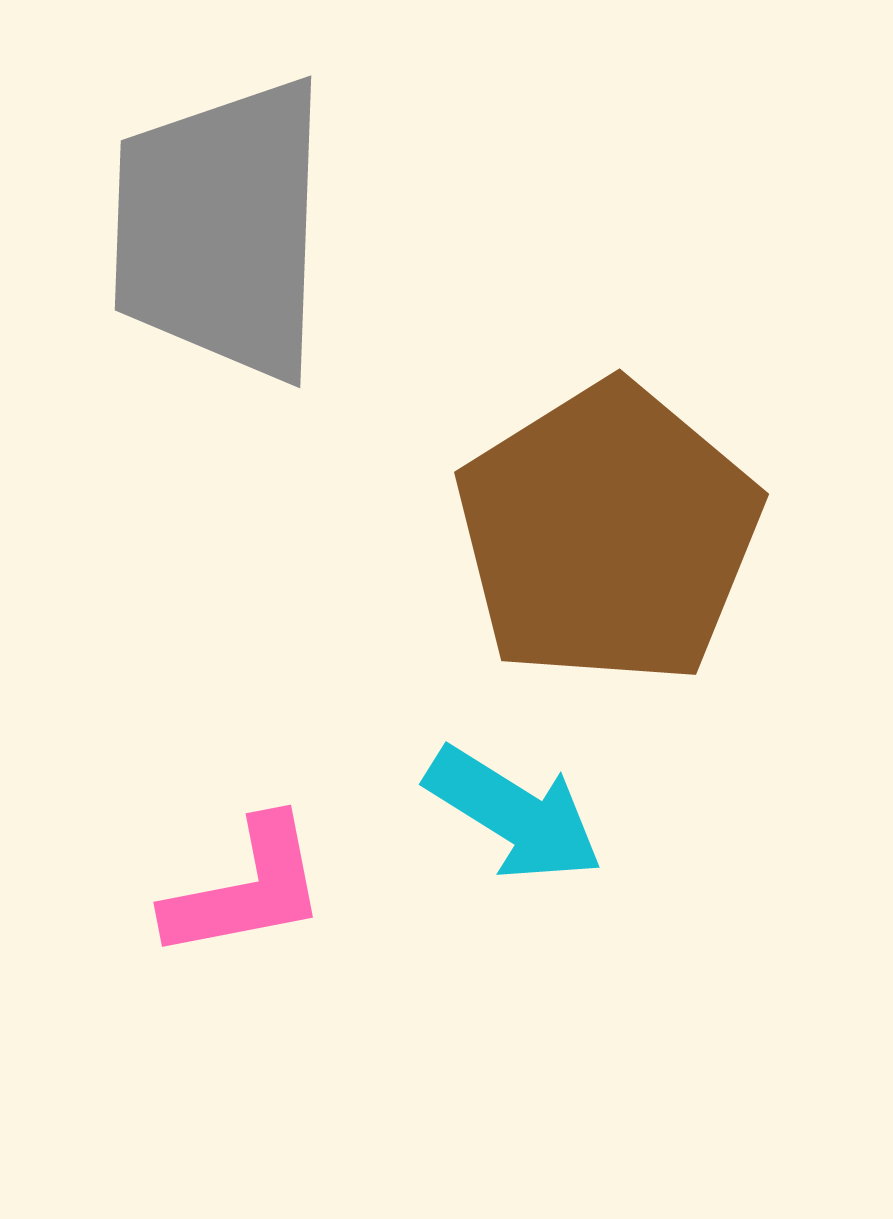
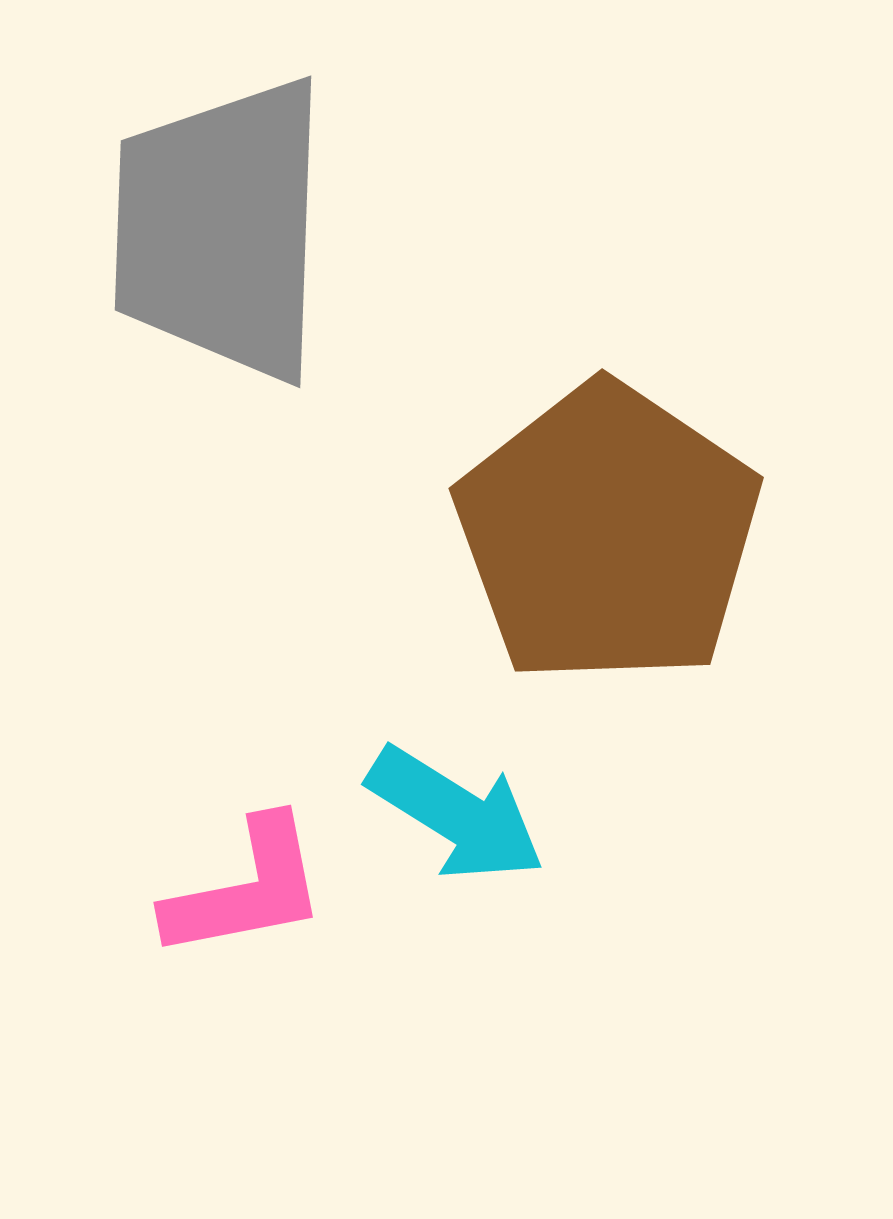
brown pentagon: rotated 6 degrees counterclockwise
cyan arrow: moved 58 px left
